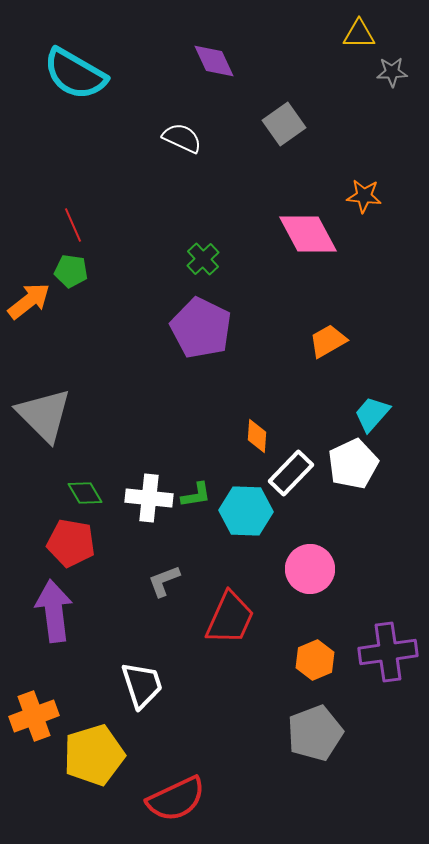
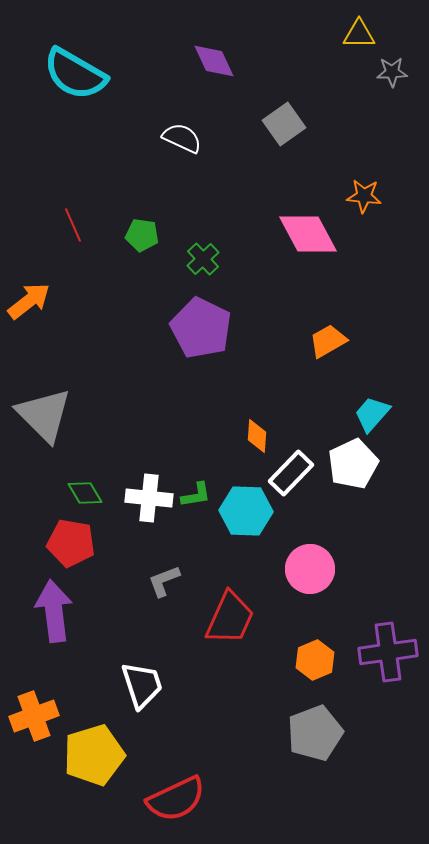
green pentagon: moved 71 px right, 36 px up
